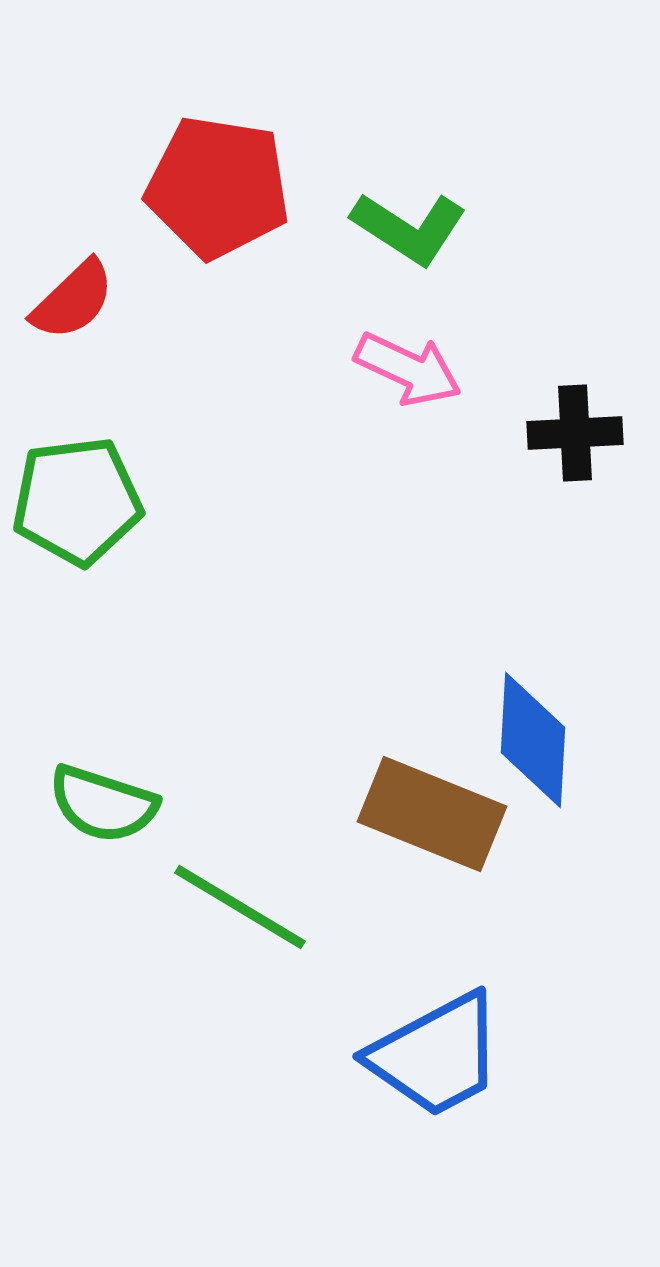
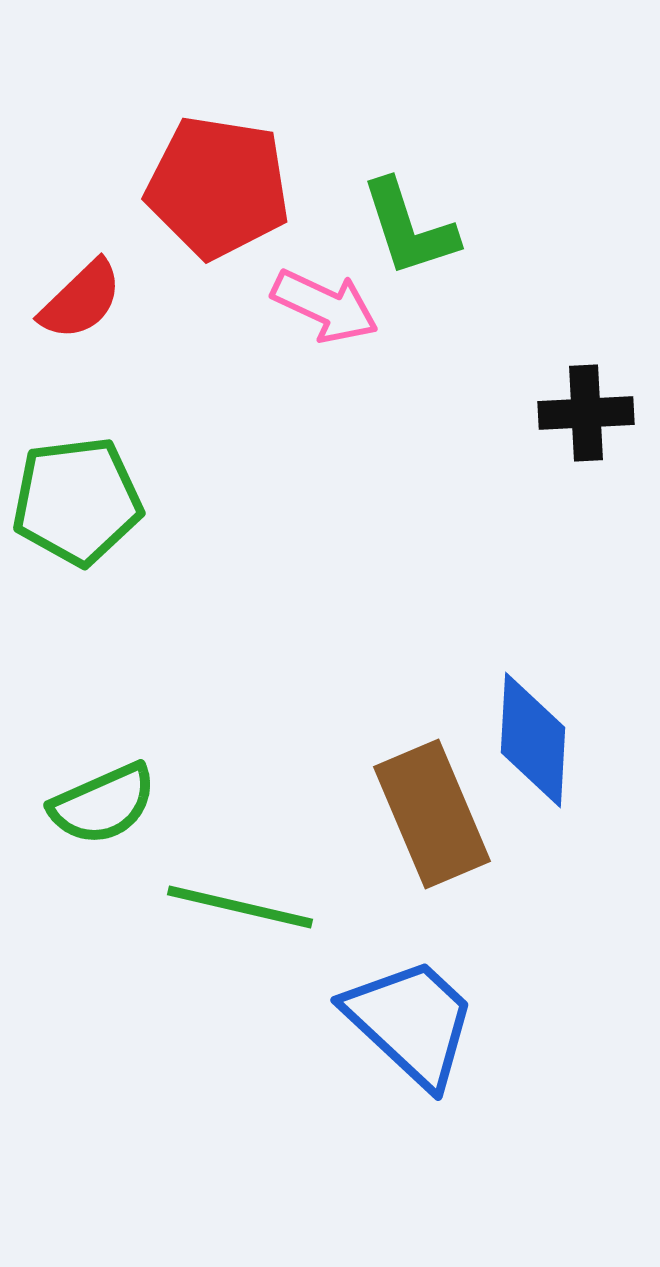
green L-shape: rotated 39 degrees clockwise
red semicircle: moved 8 px right
pink arrow: moved 83 px left, 63 px up
black cross: moved 11 px right, 20 px up
green semicircle: rotated 42 degrees counterclockwise
brown rectangle: rotated 45 degrees clockwise
green line: rotated 18 degrees counterclockwise
blue trapezoid: moved 25 px left, 33 px up; rotated 109 degrees counterclockwise
